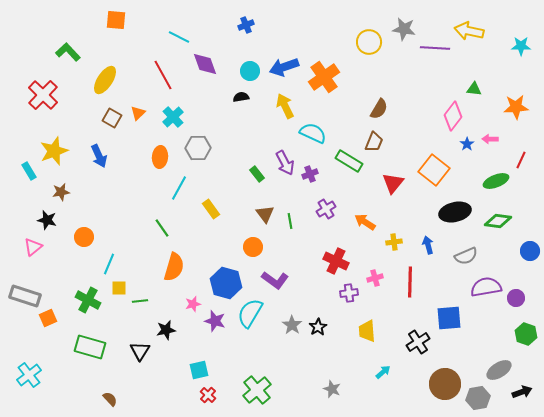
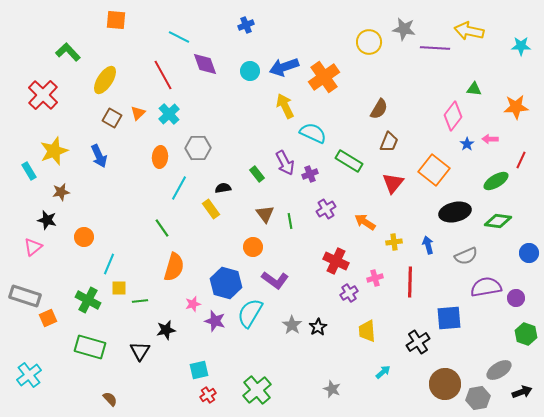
black semicircle at (241, 97): moved 18 px left, 91 px down
cyan cross at (173, 117): moved 4 px left, 3 px up
brown trapezoid at (374, 142): moved 15 px right
green ellipse at (496, 181): rotated 10 degrees counterclockwise
blue circle at (530, 251): moved 1 px left, 2 px down
purple cross at (349, 293): rotated 24 degrees counterclockwise
red cross at (208, 395): rotated 14 degrees clockwise
